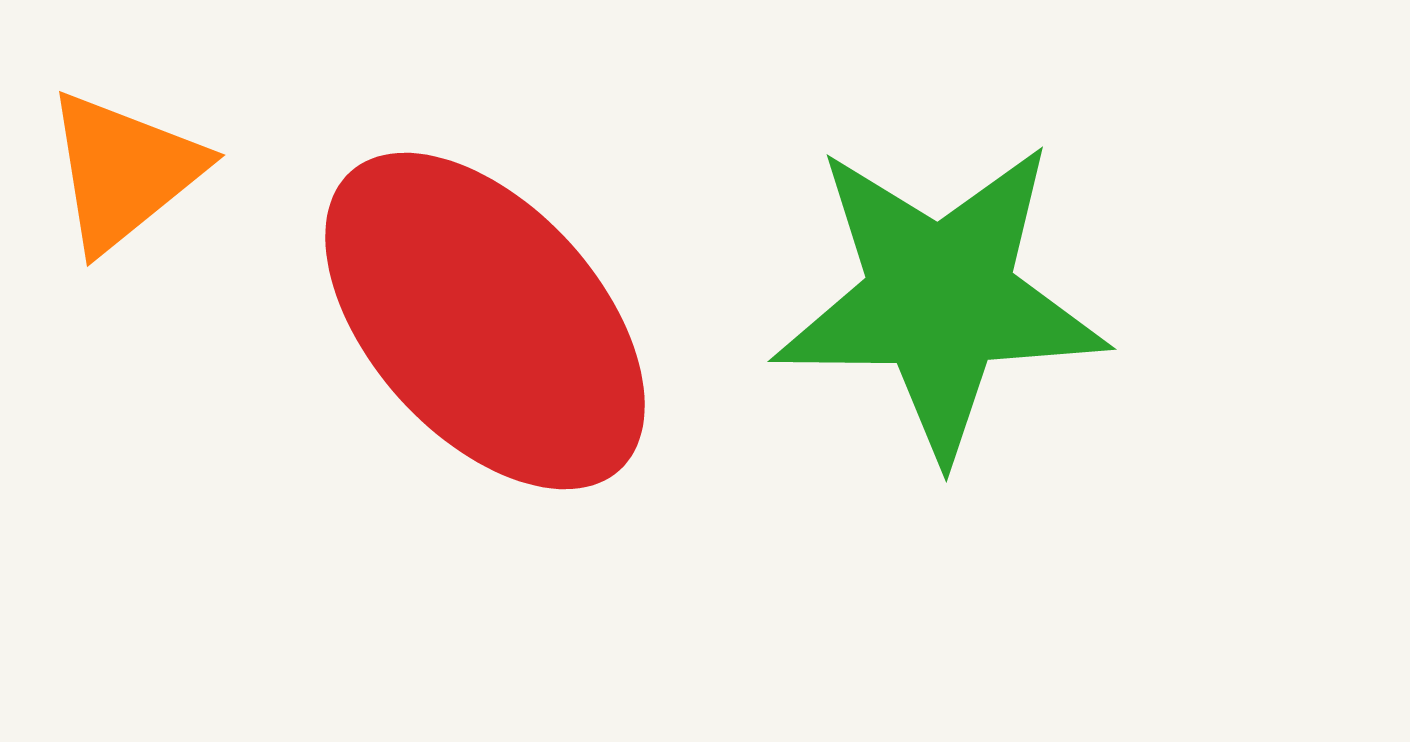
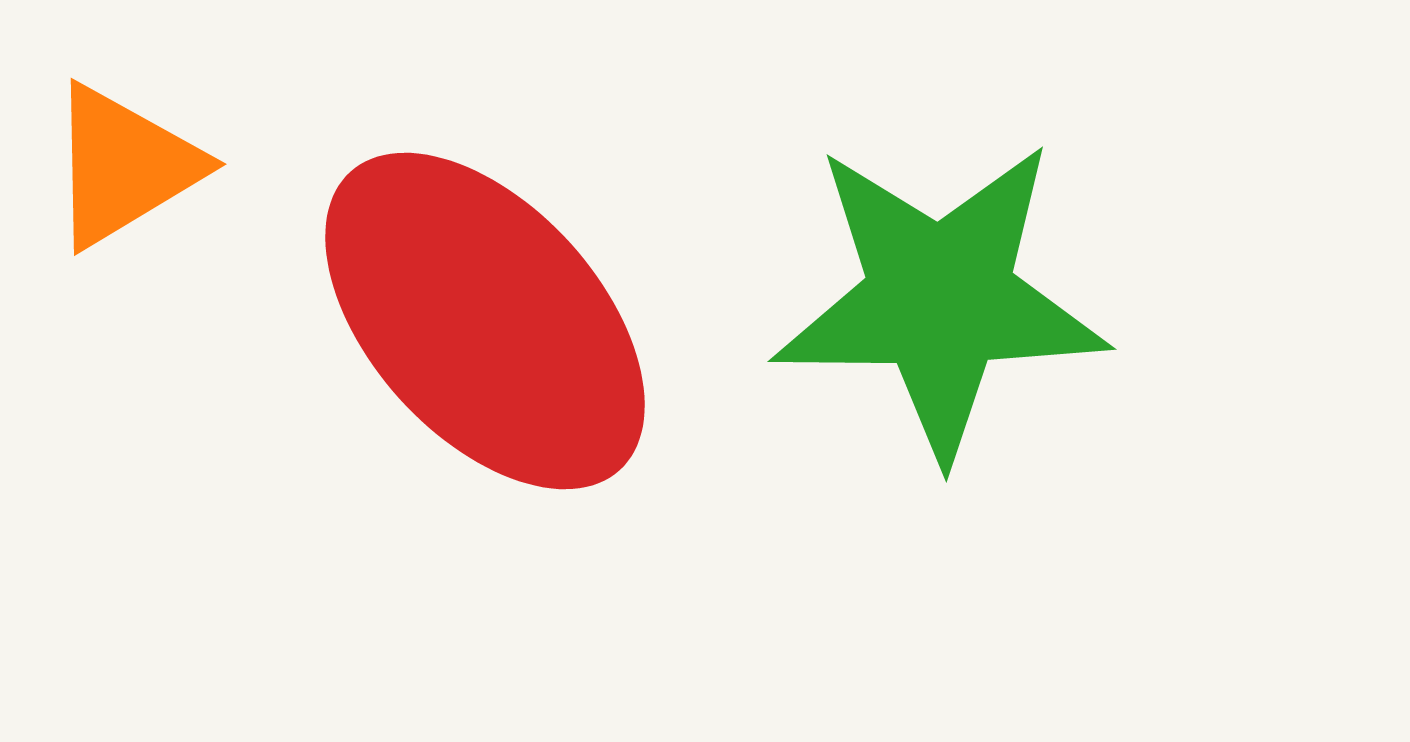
orange triangle: moved 5 px up; rotated 8 degrees clockwise
